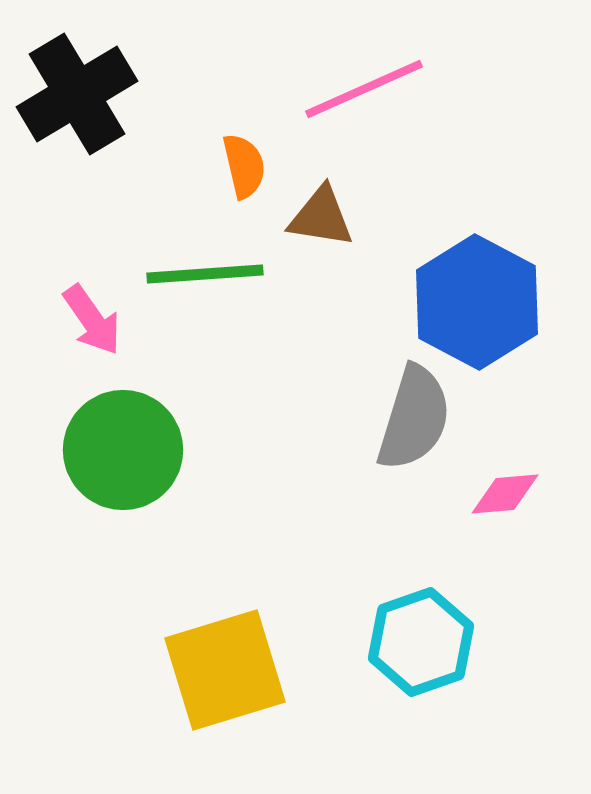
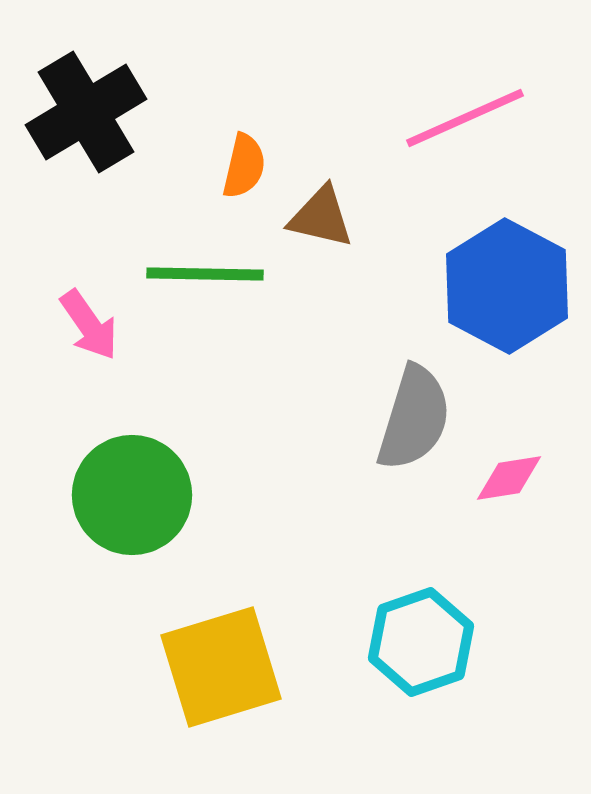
pink line: moved 101 px right, 29 px down
black cross: moved 9 px right, 18 px down
orange semicircle: rotated 26 degrees clockwise
brown triangle: rotated 4 degrees clockwise
green line: rotated 5 degrees clockwise
blue hexagon: moved 30 px right, 16 px up
pink arrow: moved 3 px left, 5 px down
green circle: moved 9 px right, 45 px down
pink diamond: moved 4 px right, 16 px up; rotated 4 degrees counterclockwise
yellow square: moved 4 px left, 3 px up
